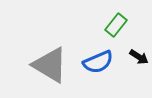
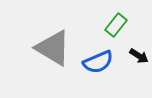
black arrow: moved 1 px up
gray triangle: moved 3 px right, 17 px up
